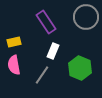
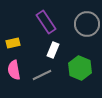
gray circle: moved 1 px right, 7 px down
yellow rectangle: moved 1 px left, 1 px down
white rectangle: moved 1 px up
pink semicircle: moved 5 px down
gray line: rotated 30 degrees clockwise
